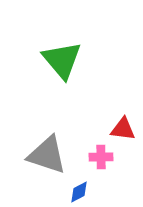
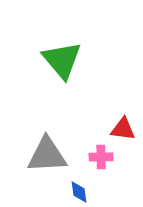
gray triangle: rotated 21 degrees counterclockwise
blue diamond: rotated 70 degrees counterclockwise
